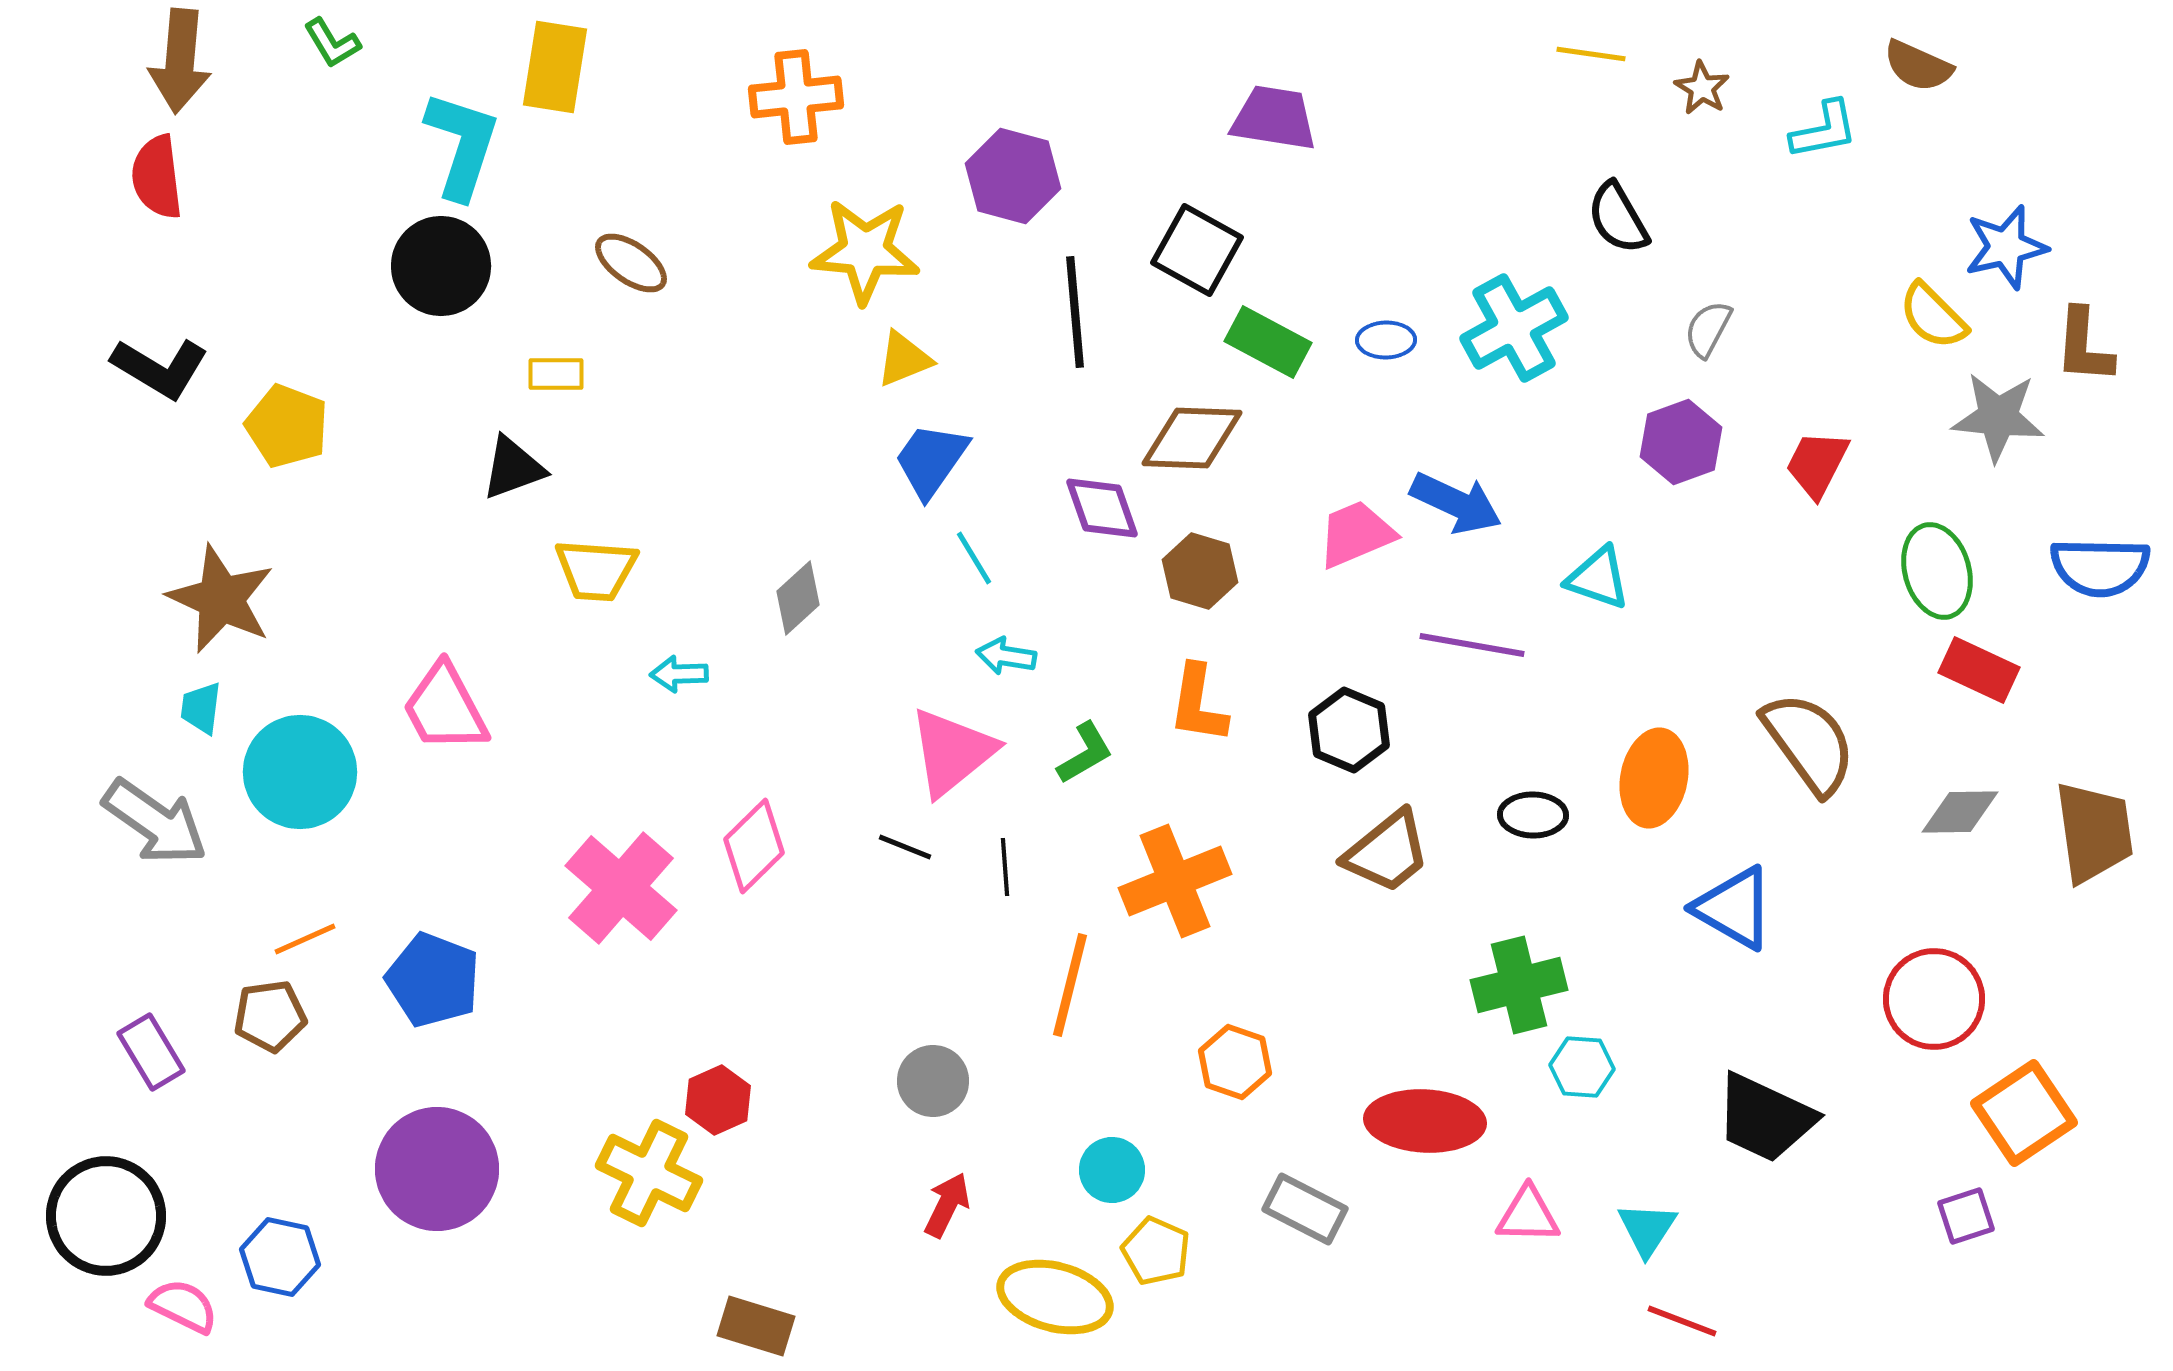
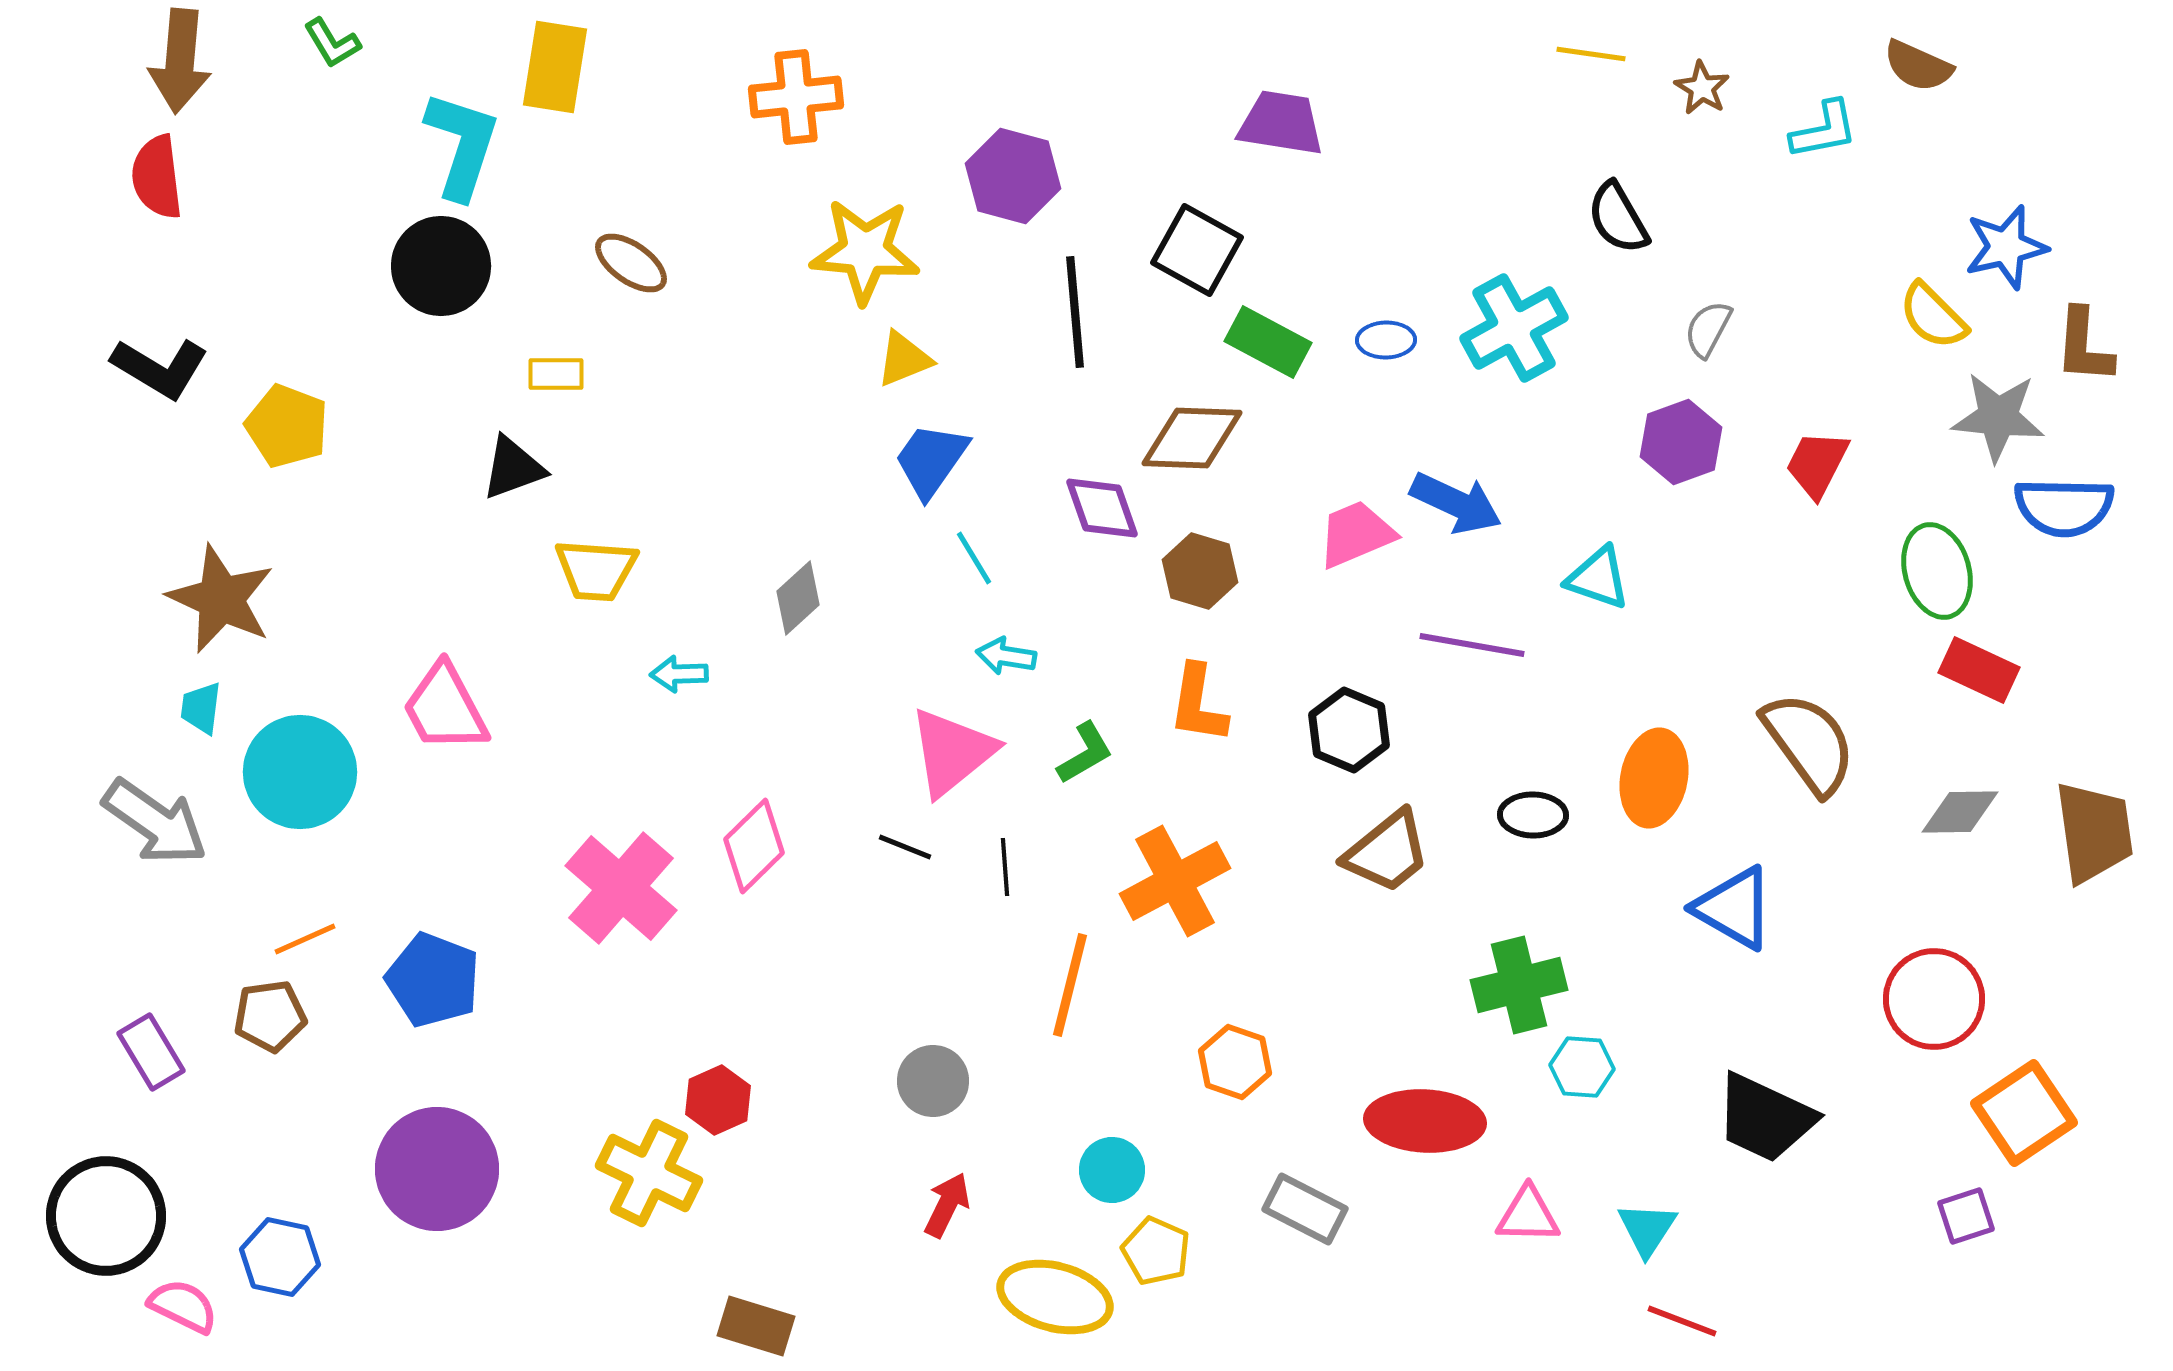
purple trapezoid at (1274, 118): moved 7 px right, 5 px down
blue semicircle at (2100, 567): moved 36 px left, 60 px up
orange cross at (1175, 881): rotated 6 degrees counterclockwise
